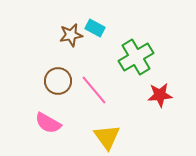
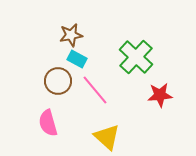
cyan rectangle: moved 18 px left, 31 px down
green cross: rotated 16 degrees counterclockwise
pink line: moved 1 px right
pink semicircle: rotated 44 degrees clockwise
yellow triangle: rotated 12 degrees counterclockwise
